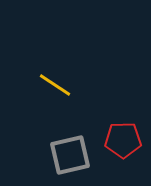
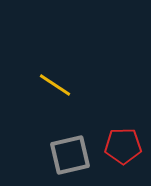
red pentagon: moved 6 px down
